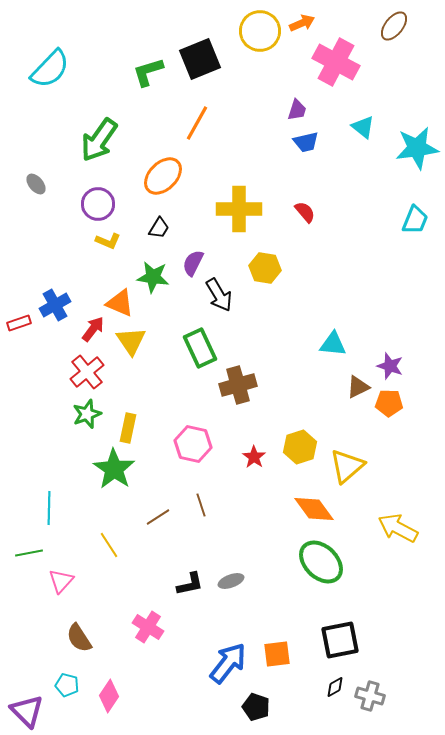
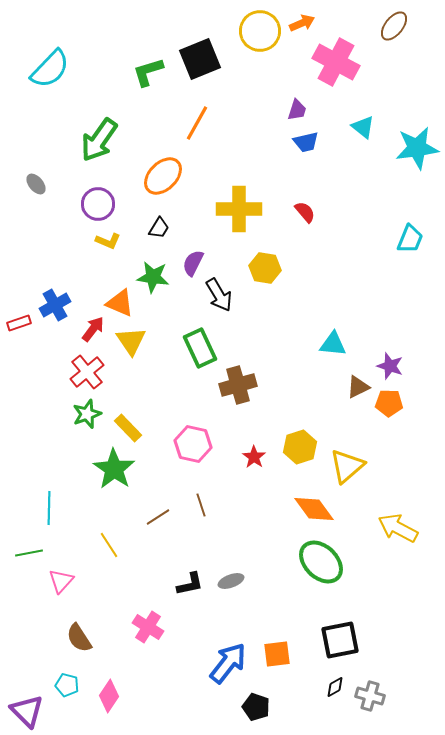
cyan trapezoid at (415, 220): moved 5 px left, 19 px down
yellow rectangle at (128, 428): rotated 56 degrees counterclockwise
